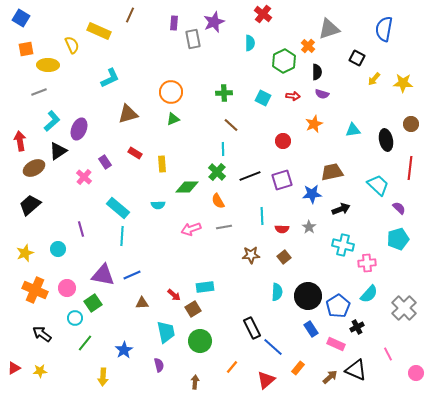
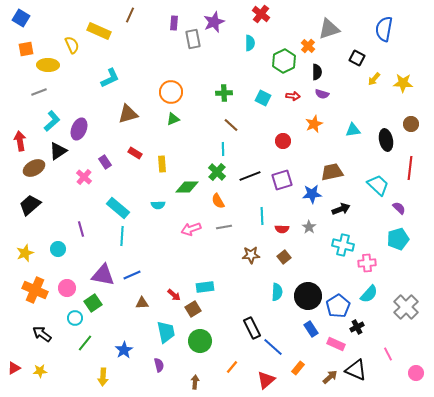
red cross at (263, 14): moved 2 px left
gray cross at (404, 308): moved 2 px right, 1 px up
